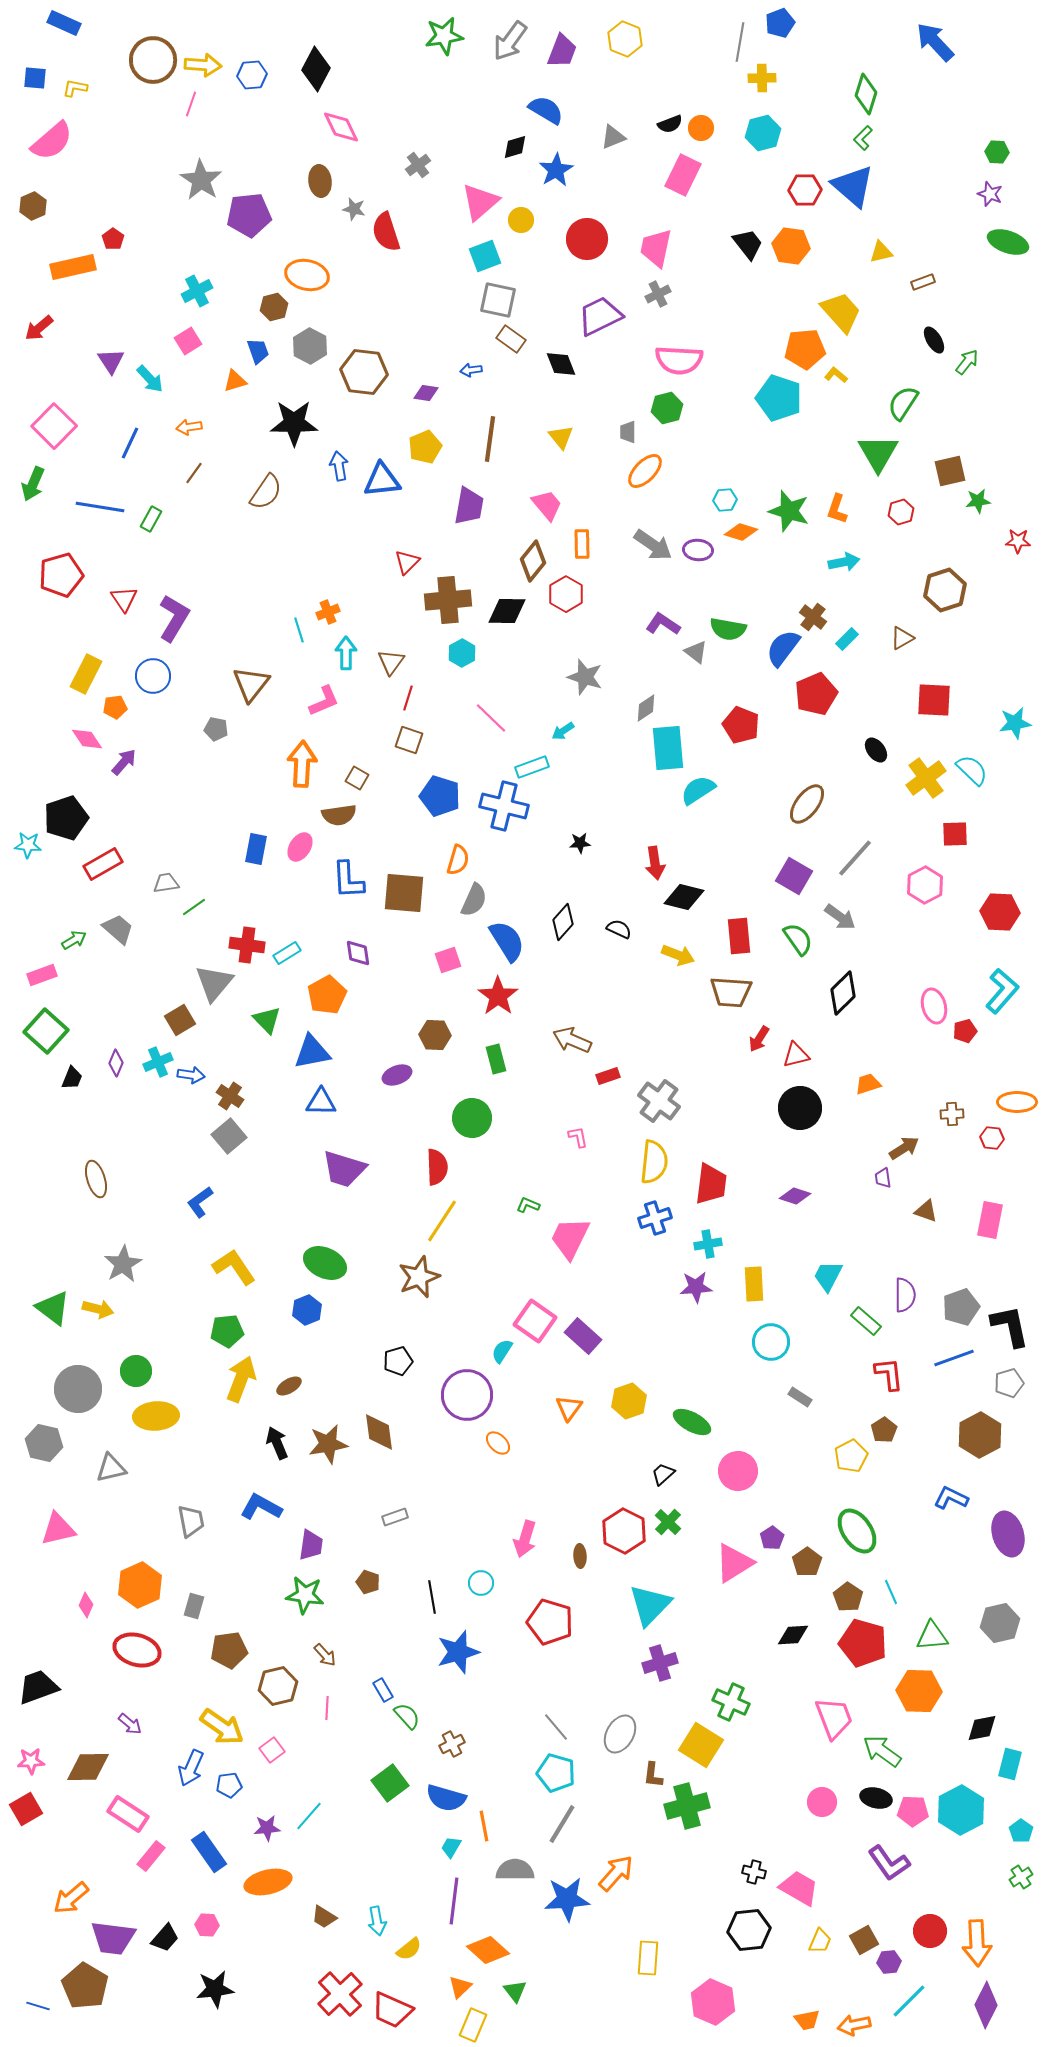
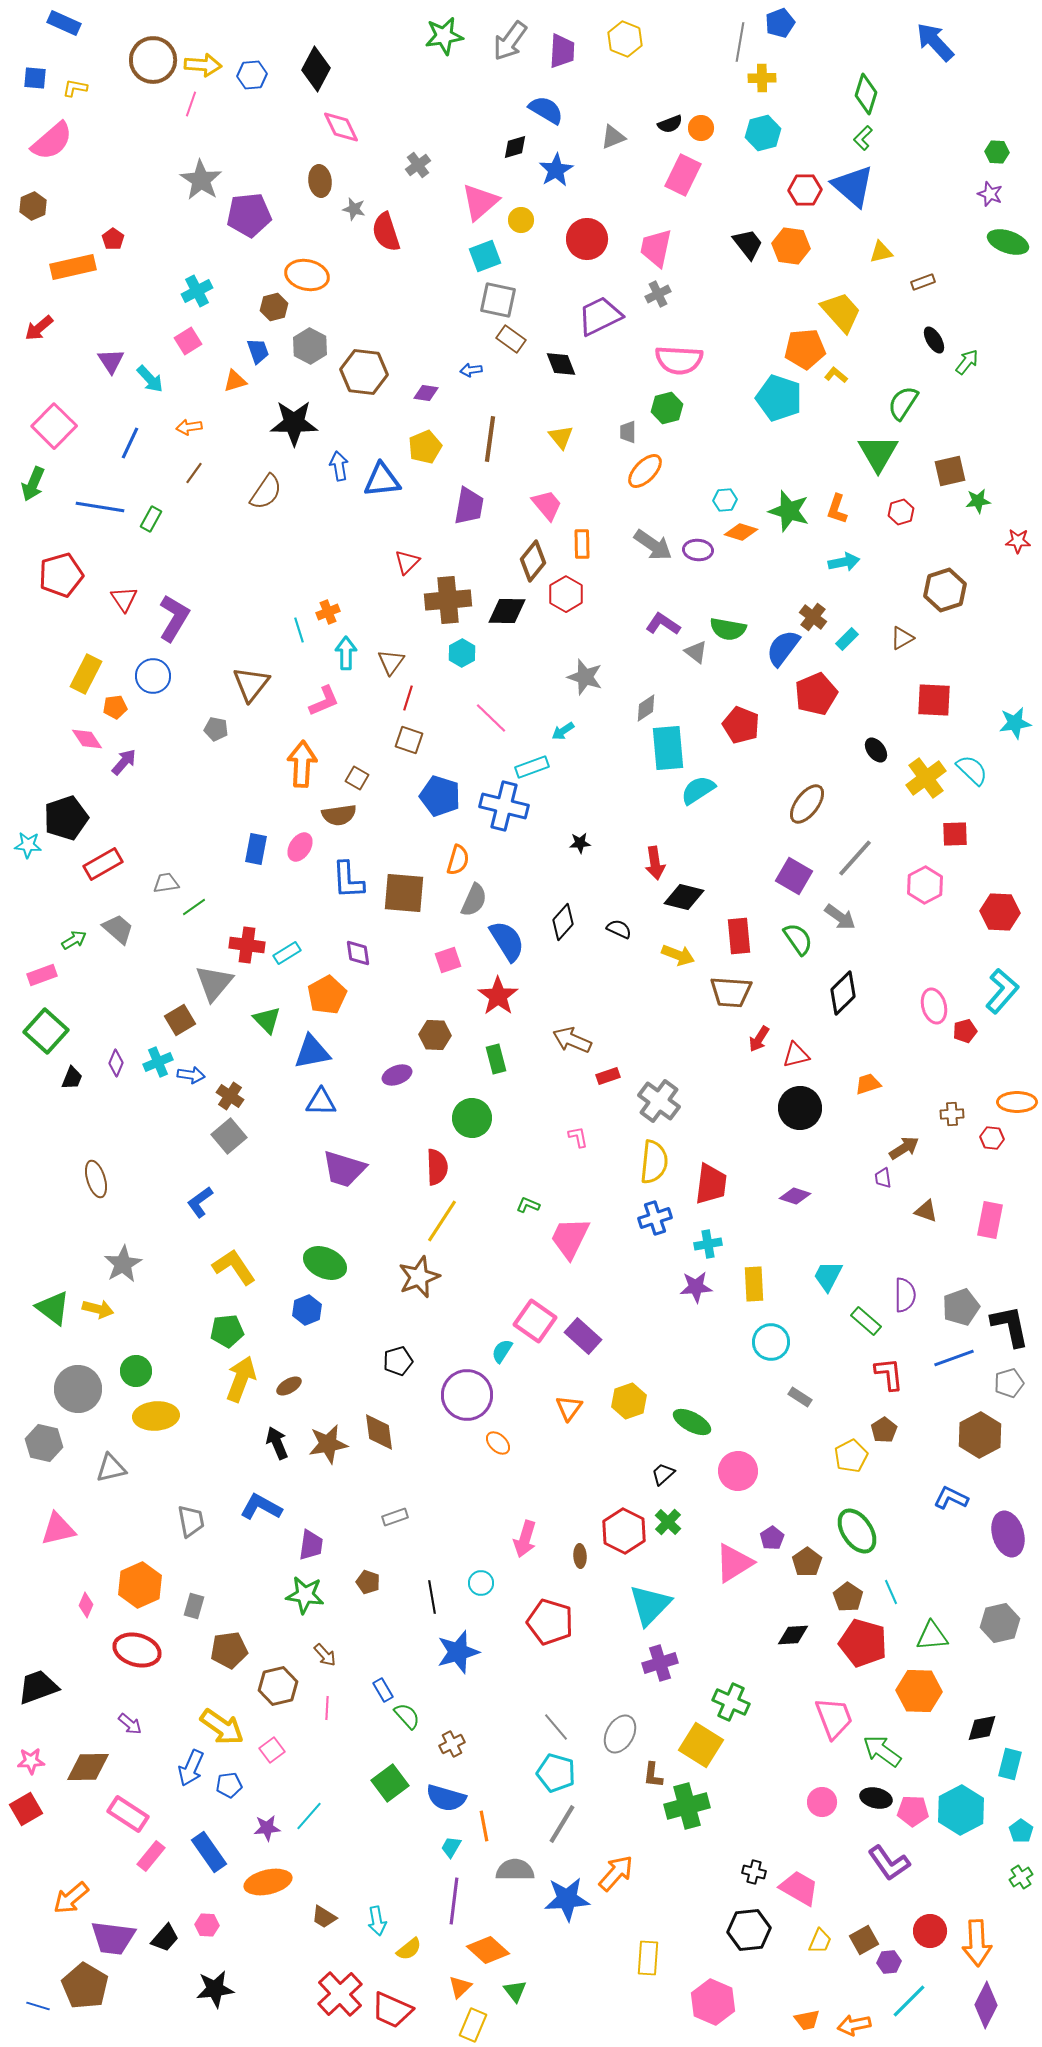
purple trapezoid at (562, 51): rotated 18 degrees counterclockwise
